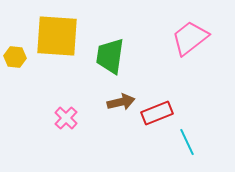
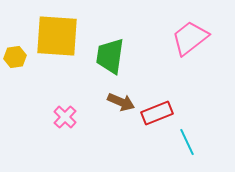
yellow hexagon: rotated 15 degrees counterclockwise
brown arrow: rotated 36 degrees clockwise
pink cross: moved 1 px left, 1 px up
